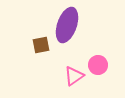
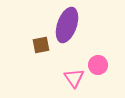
pink triangle: moved 2 px down; rotated 30 degrees counterclockwise
